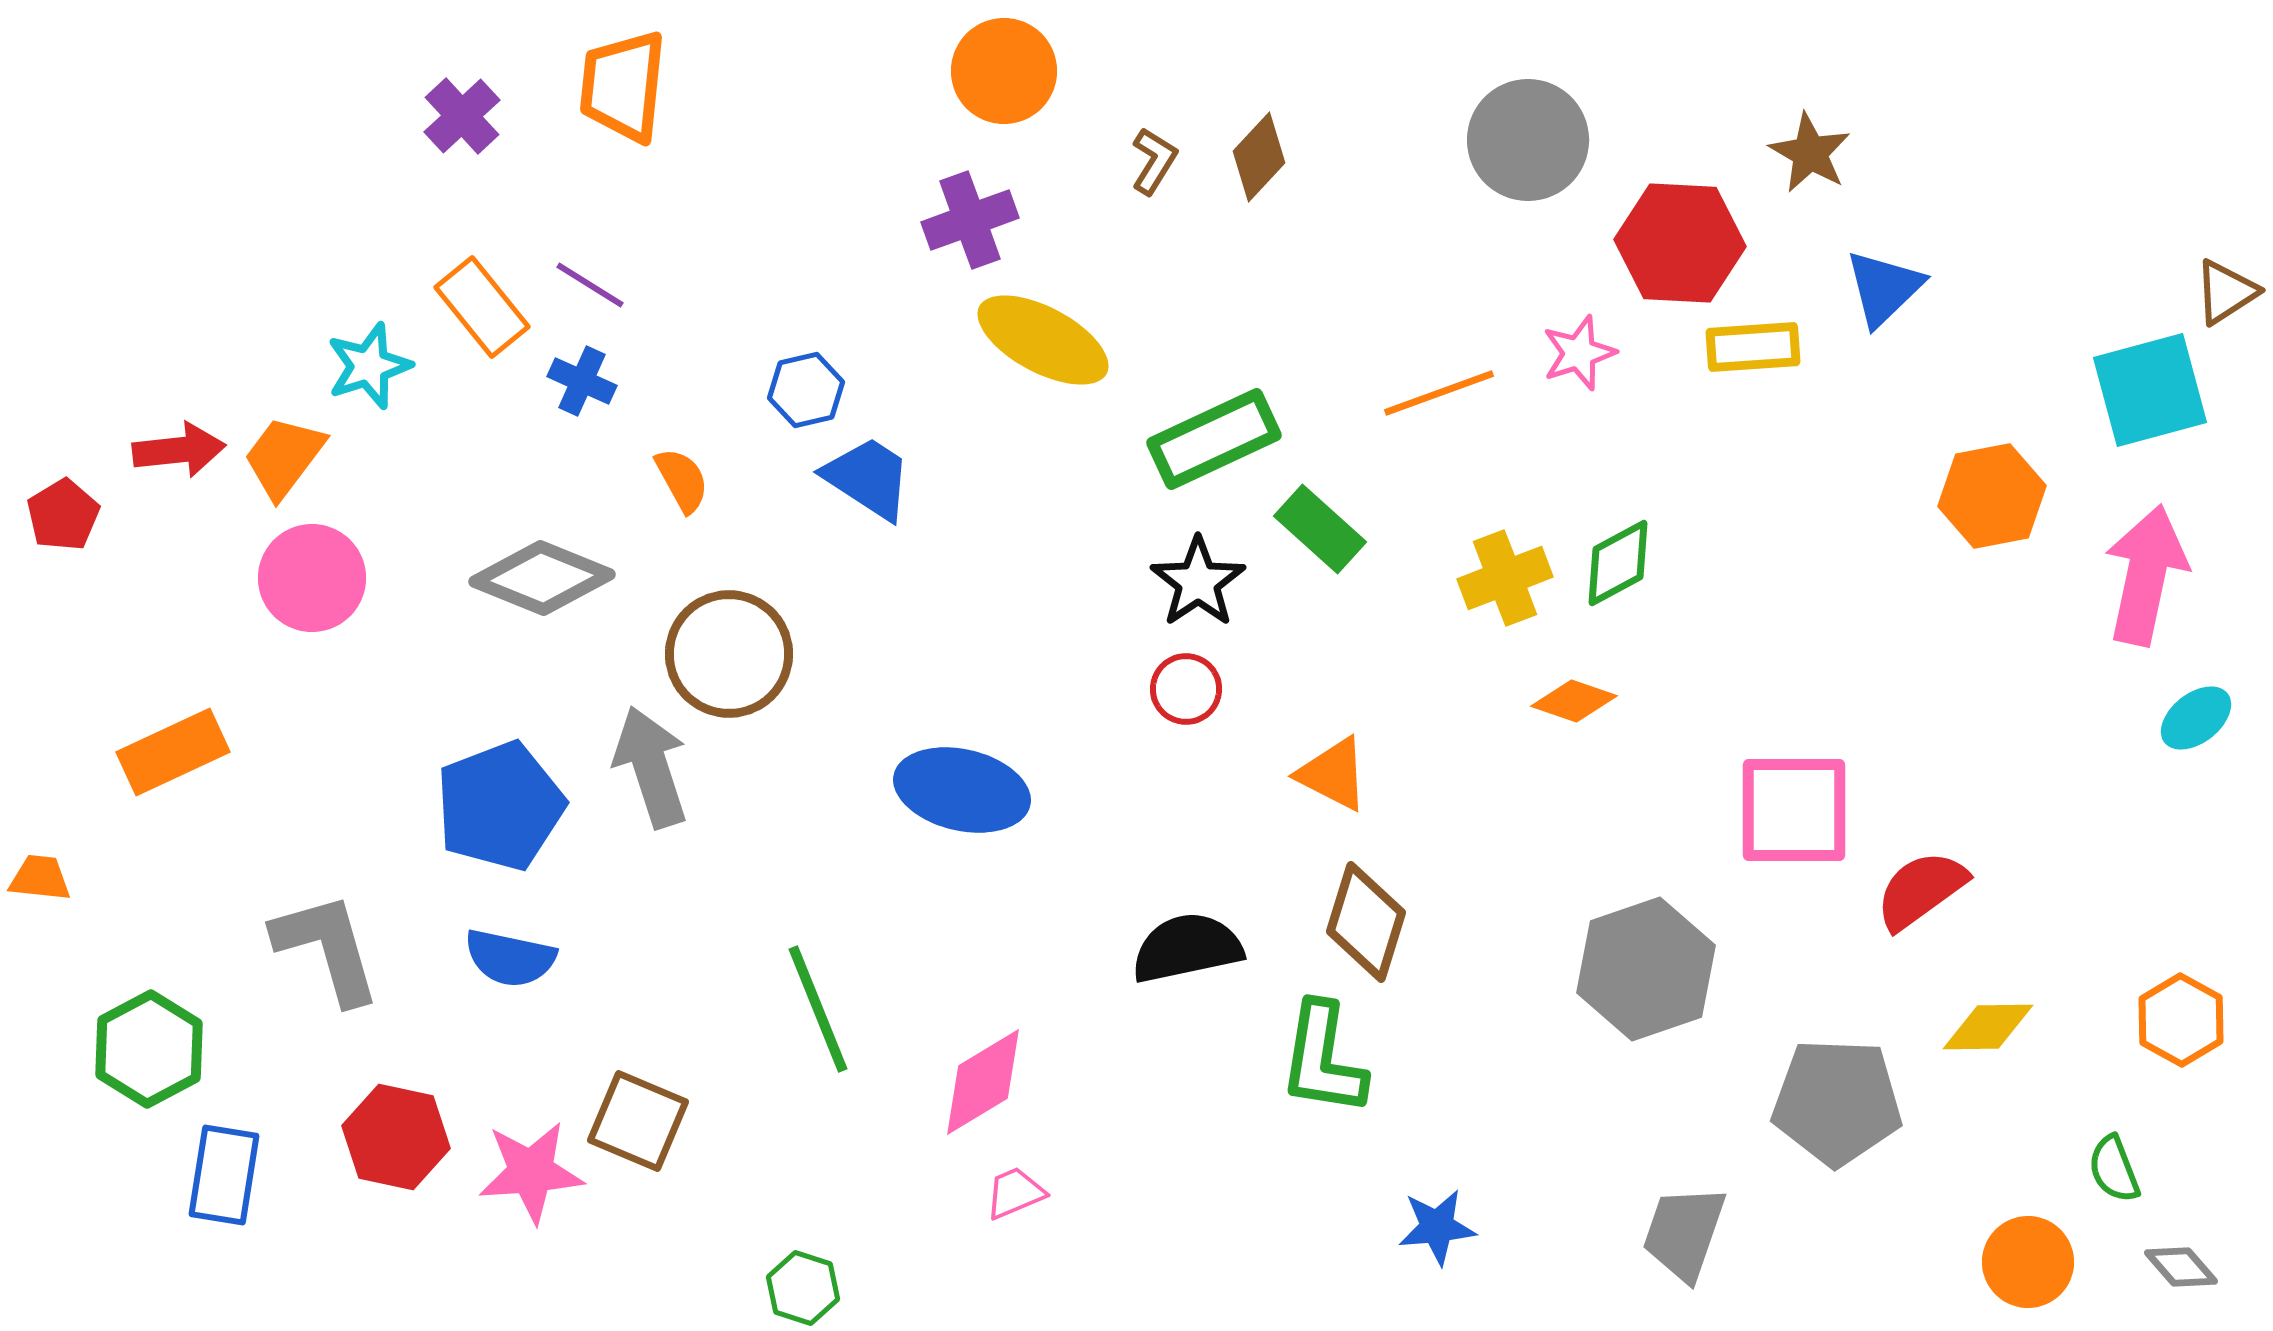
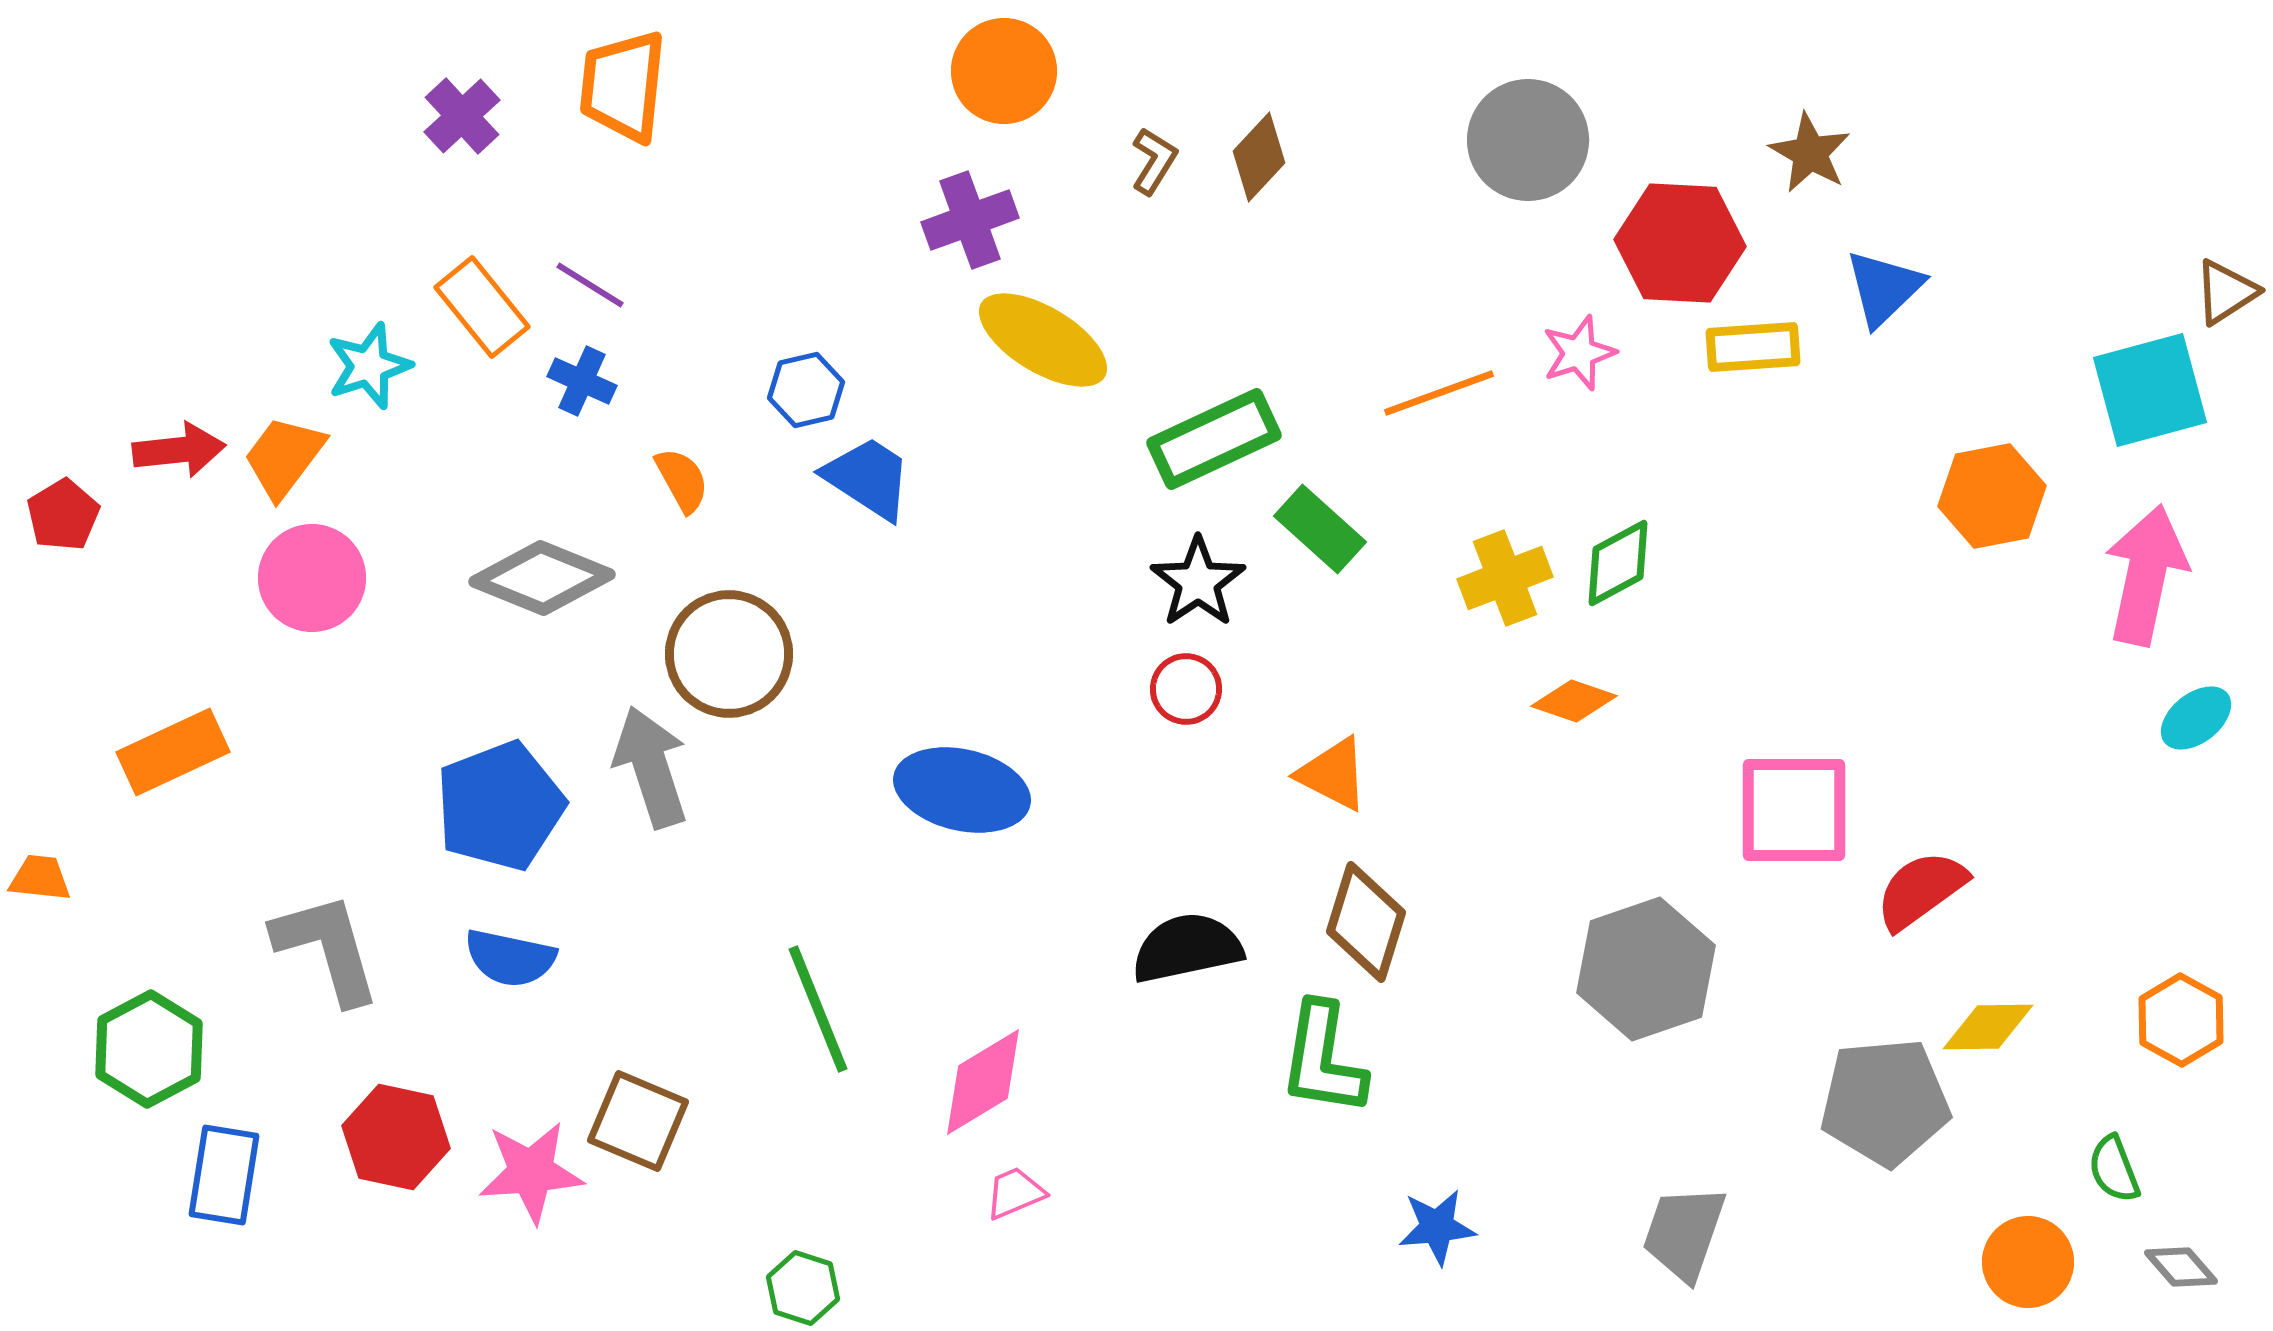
yellow ellipse at (1043, 340): rotated 3 degrees clockwise
gray pentagon at (1837, 1102): moved 48 px right; rotated 7 degrees counterclockwise
